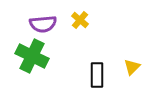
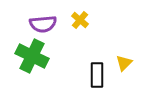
yellow triangle: moved 8 px left, 4 px up
